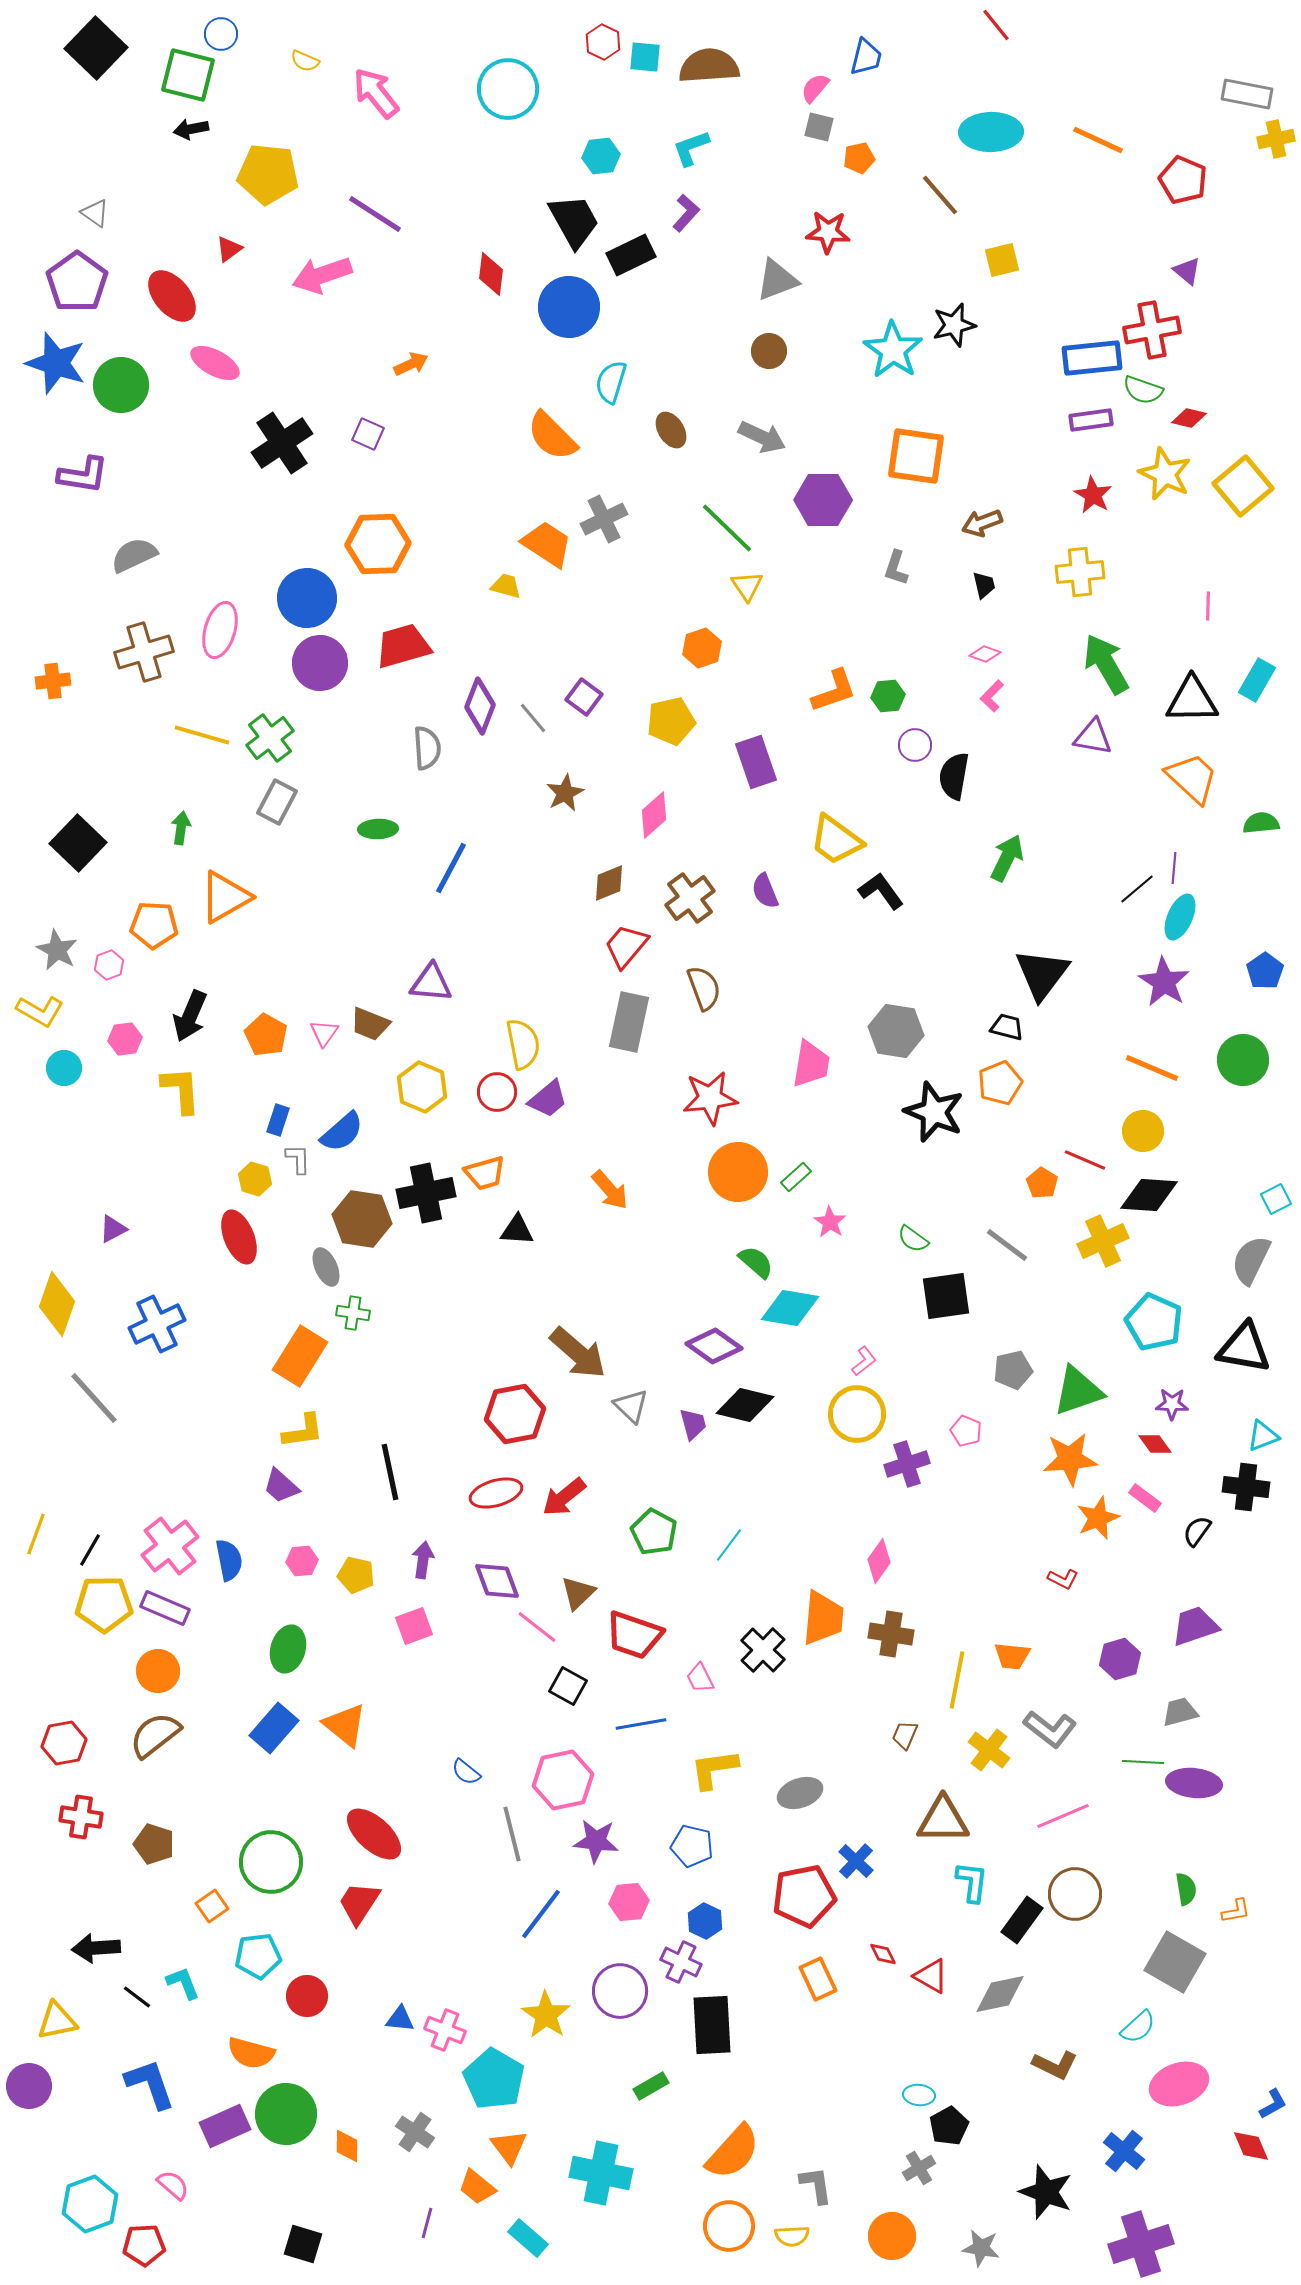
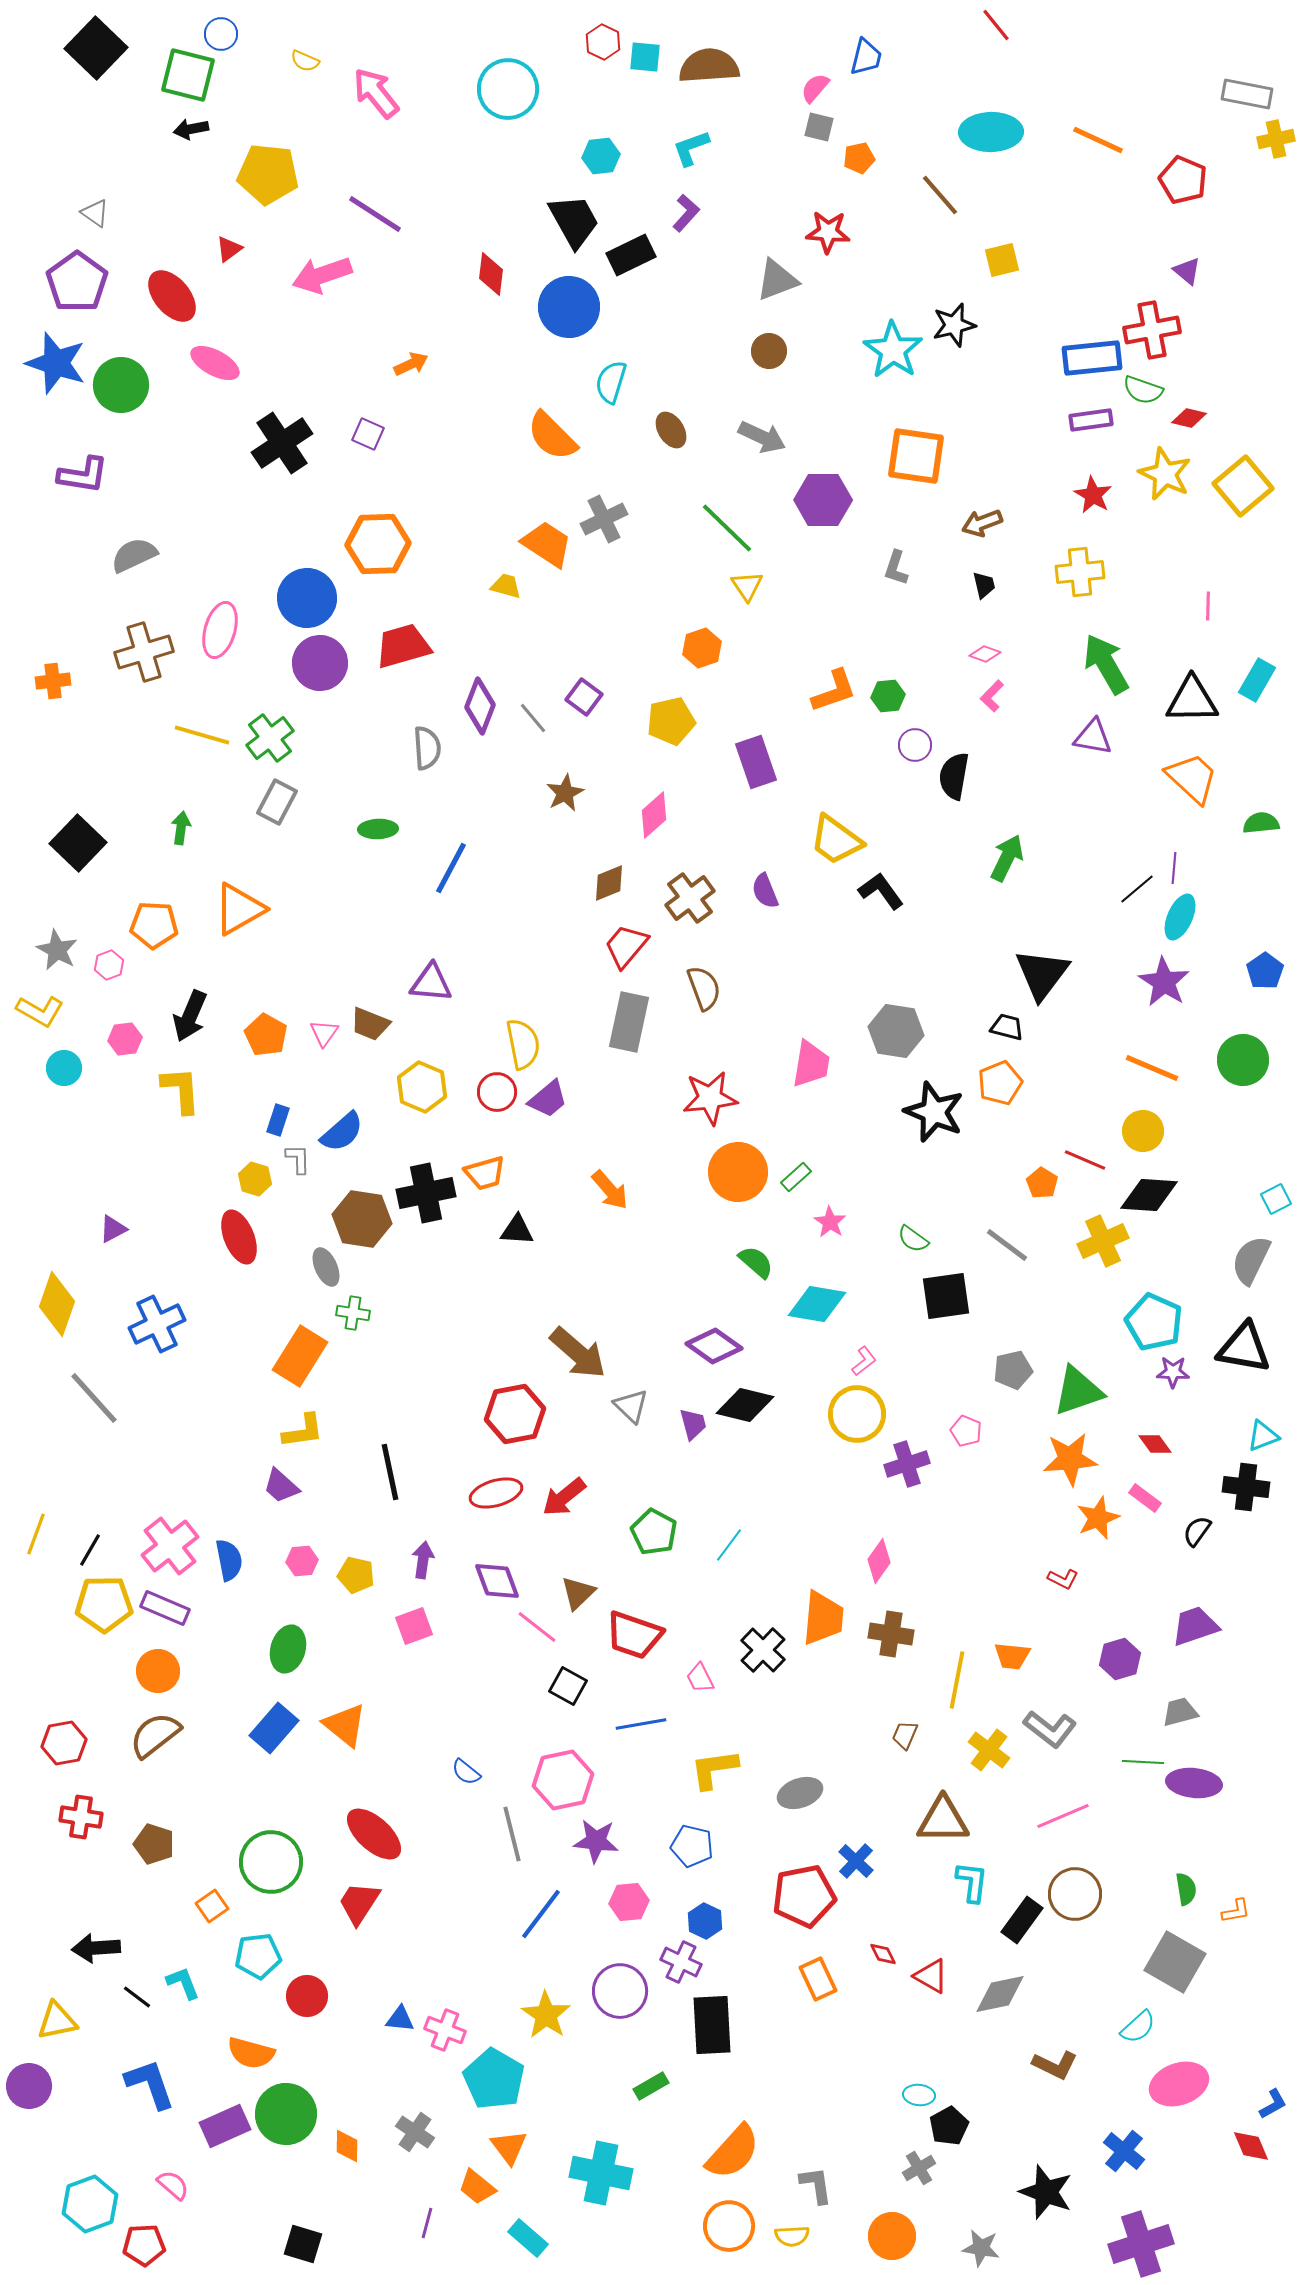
orange triangle at (225, 897): moved 14 px right, 12 px down
cyan diamond at (790, 1308): moved 27 px right, 4 px up
purple star at (1172, 1404): moved 1 px right, 32 px up
